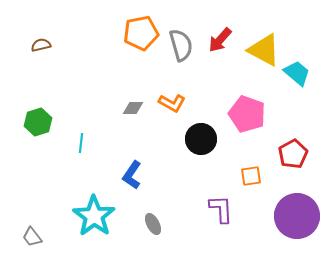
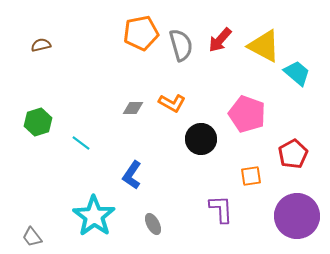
yellow triangle: moved 4 px up
cyan line: rotated 60 degrees counterclockwise
